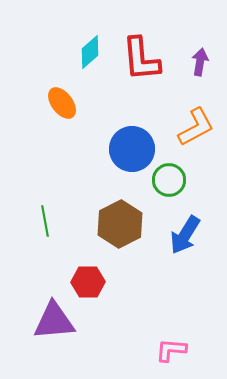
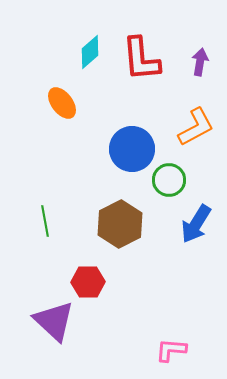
blue arrow: moved 11 px right, 11 px up
purple triangle: rotated 48 degrees clockwise
